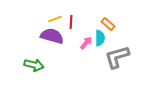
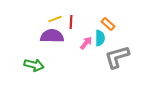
purple semicircle: rotated 15 degrees counterclockwise
